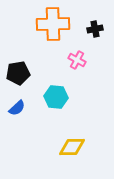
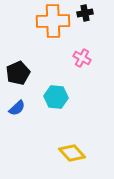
orange cross: moved 3 px up
black cross: moved 10 px left, 16 px up
pink cross: moved 5 px right, 2 px up
black pentagon: rotated 15 degrees counterclockwise
yellow diamond: moved 6 px down; rotated 48 degrees clockwise
